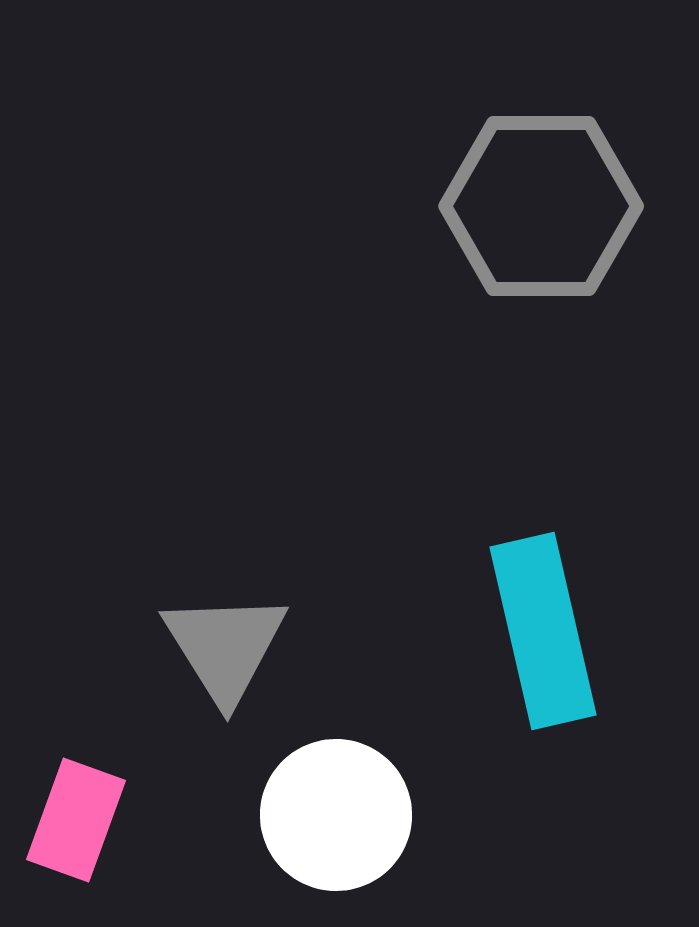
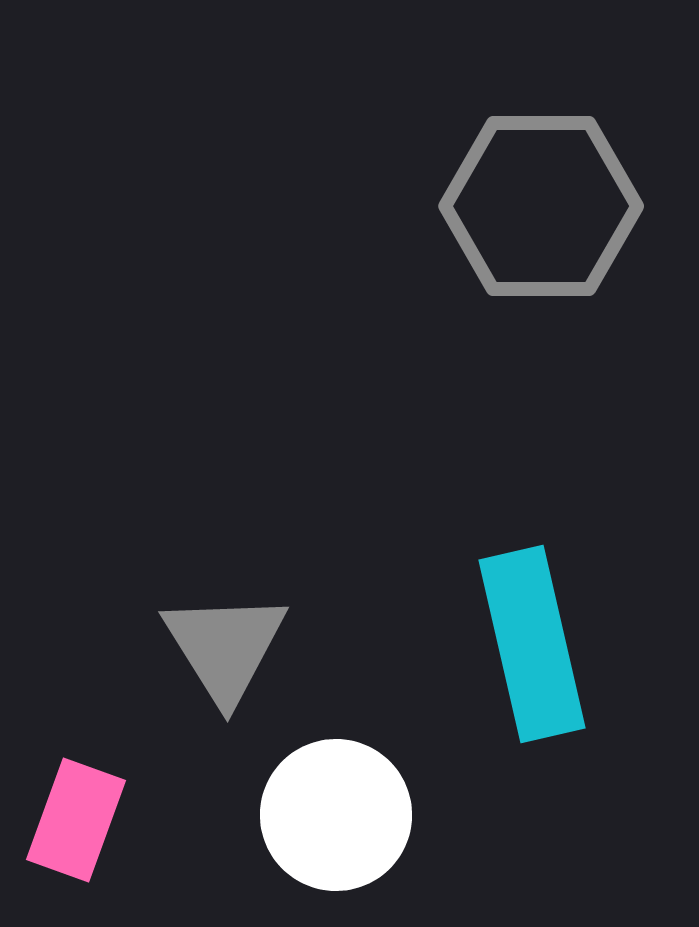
cyan rectangle: moved 11 px left, 13 px down
